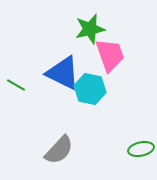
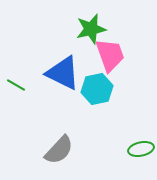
green star: moved 1 px right
cyan hexagon: moved 7 px right; rotated 24 degrees counterclockwise
